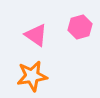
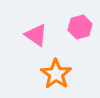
orange star: moved 24 px right, 2 px up; rotated 28 degrees counterclockwise
